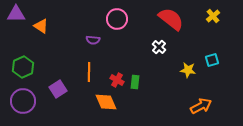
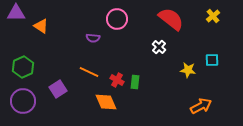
purple triangle: moved 1 px up
purple semicircle: moved 2 px up
cyan square: rotated 16 degrees clockwise
orange line: rotated 66 degrees counterclockwise
